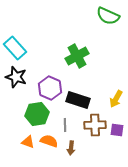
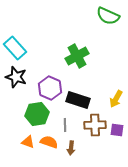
orange semicircle: moved 1 px down
